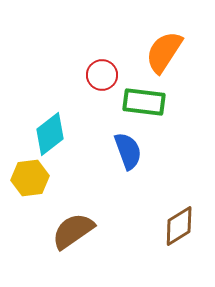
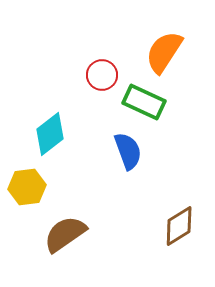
green rectangle: rotated 18 degrees clockwise
yellow hexagon: moved 3 px left, 9 px down
brown semicircle: moved 8 px left, 3 px down
